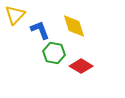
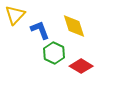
green hexagon: rotated 15 degrees clockwise
